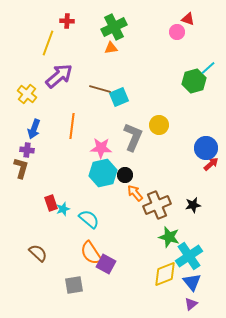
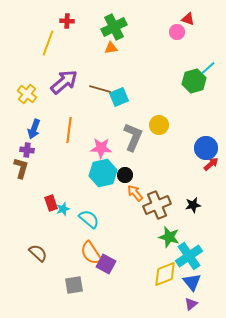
purple arrow: moved 5 px right, 6 px down
orange line: moved 3 px left, 4 px down
